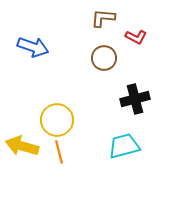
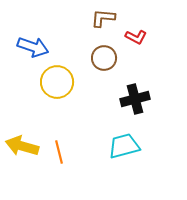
yellow circle: moved 38 px up
